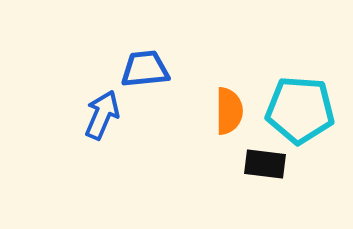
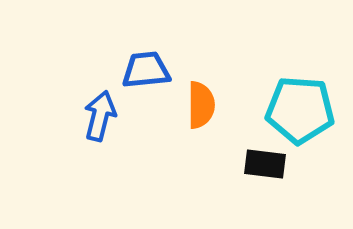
blue trapezoid: moved 1 px right, 1 px down
orange semicircle: moved 28 px left, 6 px up
blue arrow: moved 2 px left, 1 px down; rotated 9 degrees counterclockwise
